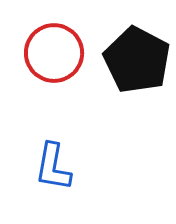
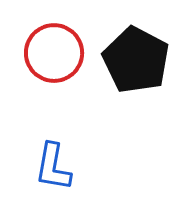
black pentagon: moved 1 px left
